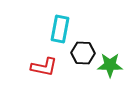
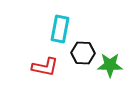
red L-shape: moved 1 px right
